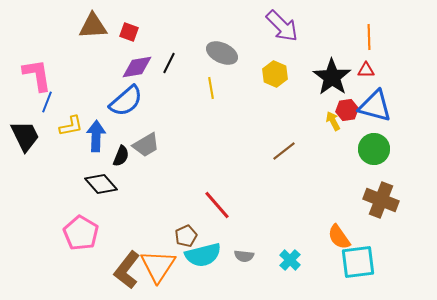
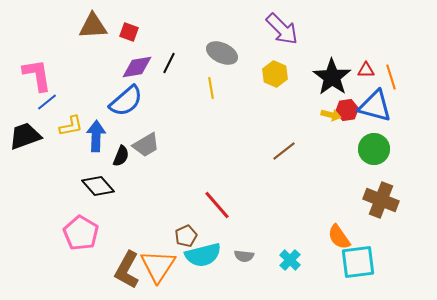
purple arrow: moved 3 px down
orange line: moved 22 px right, 40 px down; rotated 15 degrees counterclockwise
blue line: rotated 30 degrees clockwise
yellow arrow: moved 2 px left, 6 px up; rotated 132 degrees clockwise
black trapezoid: rotated 84 degrees counterclockwise
black diamond: moved 3 px left, 2 px down
brown L-shape: rotated 9 degrees counterclockwise
